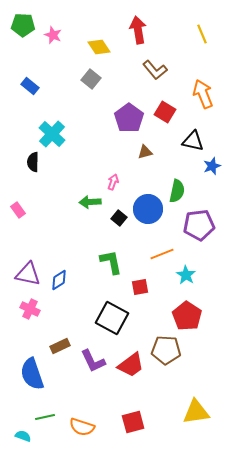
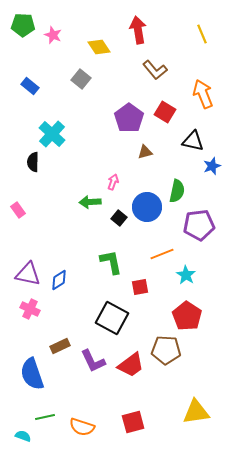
gray square at (91, 79): moved 10 px left
blue circle at (148, 209): moved 1 px left, 2 px up
